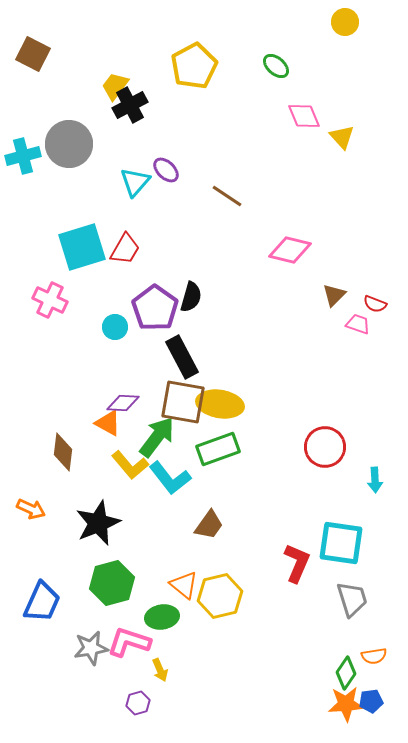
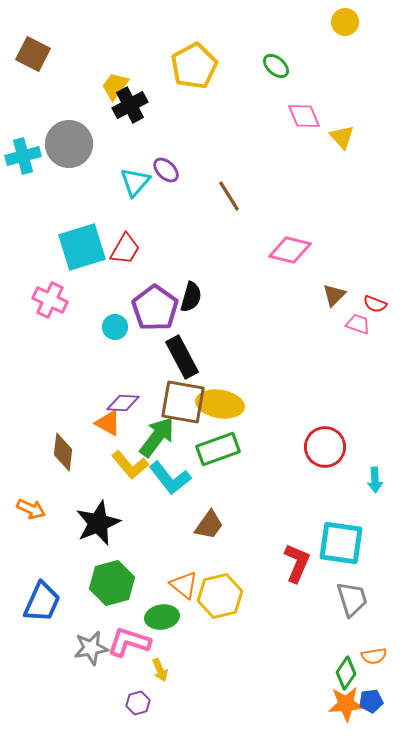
brown line at (227, 196): moved 2 px right; rotated 24 degrees clockwise
